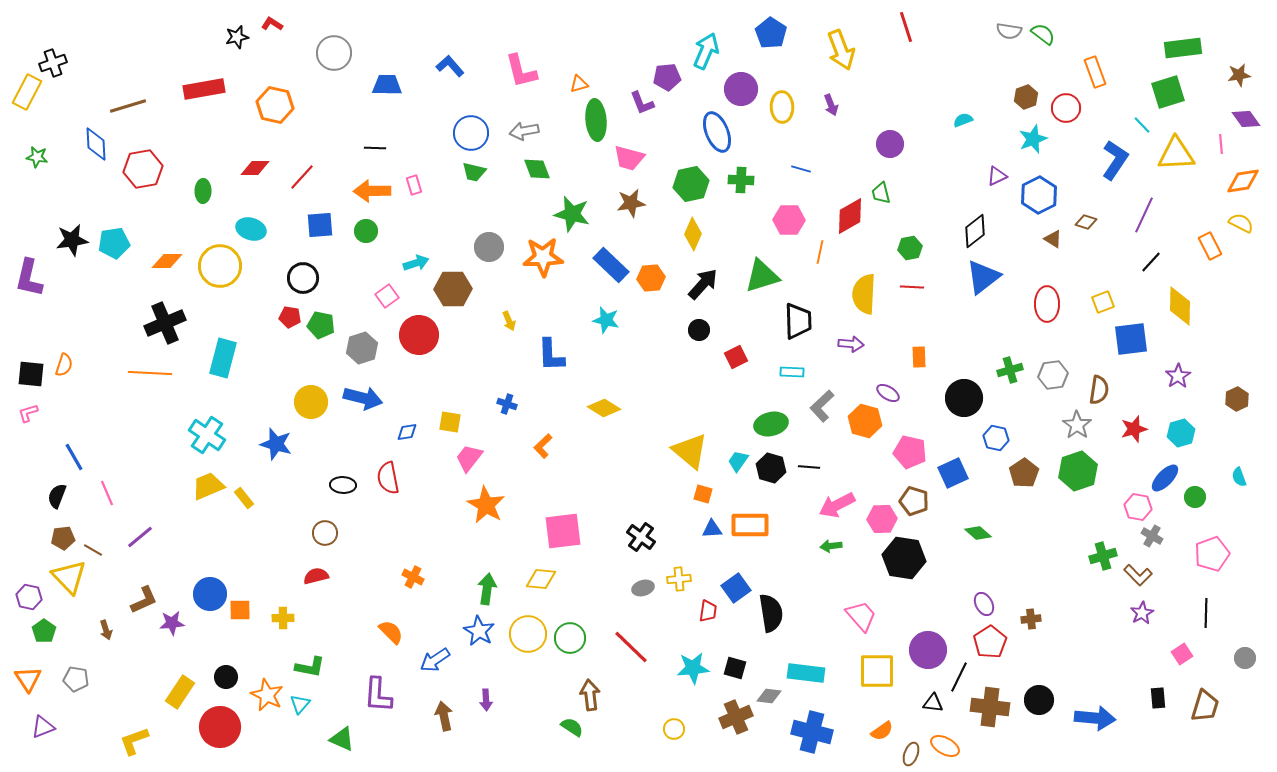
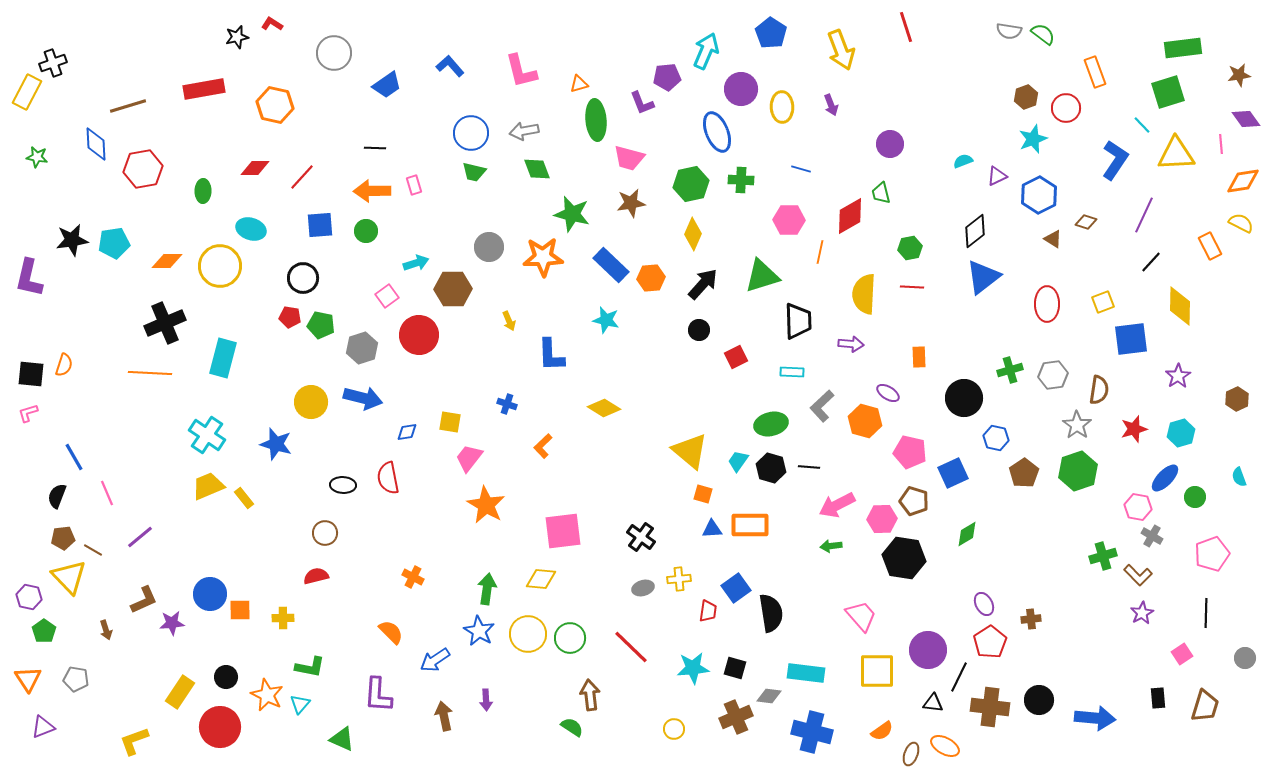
blue trapezoid at (387, 85): rotated 144 degrees clockwise
cyan semicircle at (963, 120): moved 41 px down
green diamond at (978, 533): moved 11 px left, 1 px down; rotated 72 degrees counterclockwise
